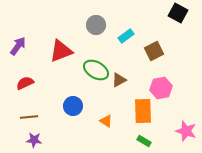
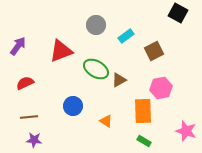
green ellipse: moved 1 px up
